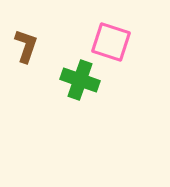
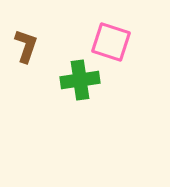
green cross: rotated 27 degrees counterclockwise
